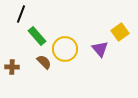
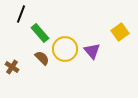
green rectangle: moved 3 px right, 3 px up
purple triangle: moved 8 px left, 2 px down
brown semicircle: moved 2 px left, 4 px up
brown cross: rotated 32 degrees clockwise
